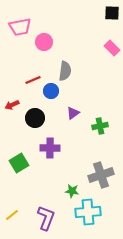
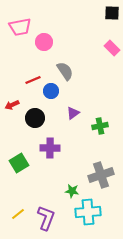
gray semicircle: rotated 42 degrees counterclockwise
yellow line: moved 6 px right, 1 px up
